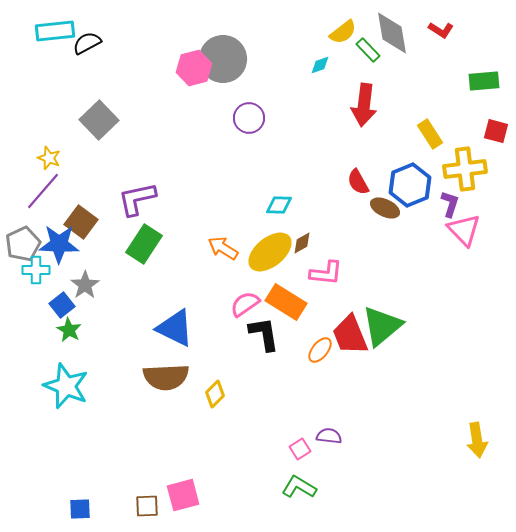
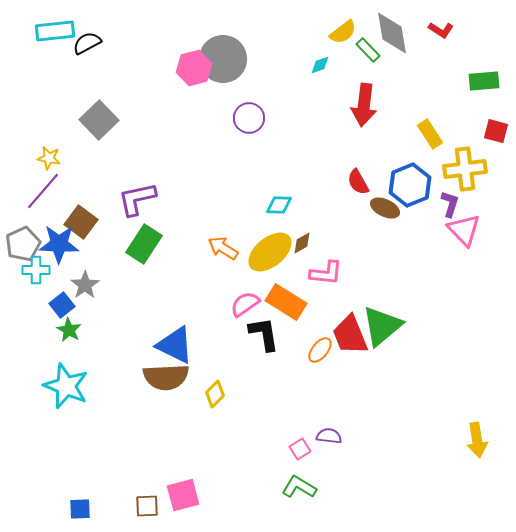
yellow star at (49, 158): rotated 10 degrees counterclockwise
blue triangle at (175, 328): moved 17 px down
